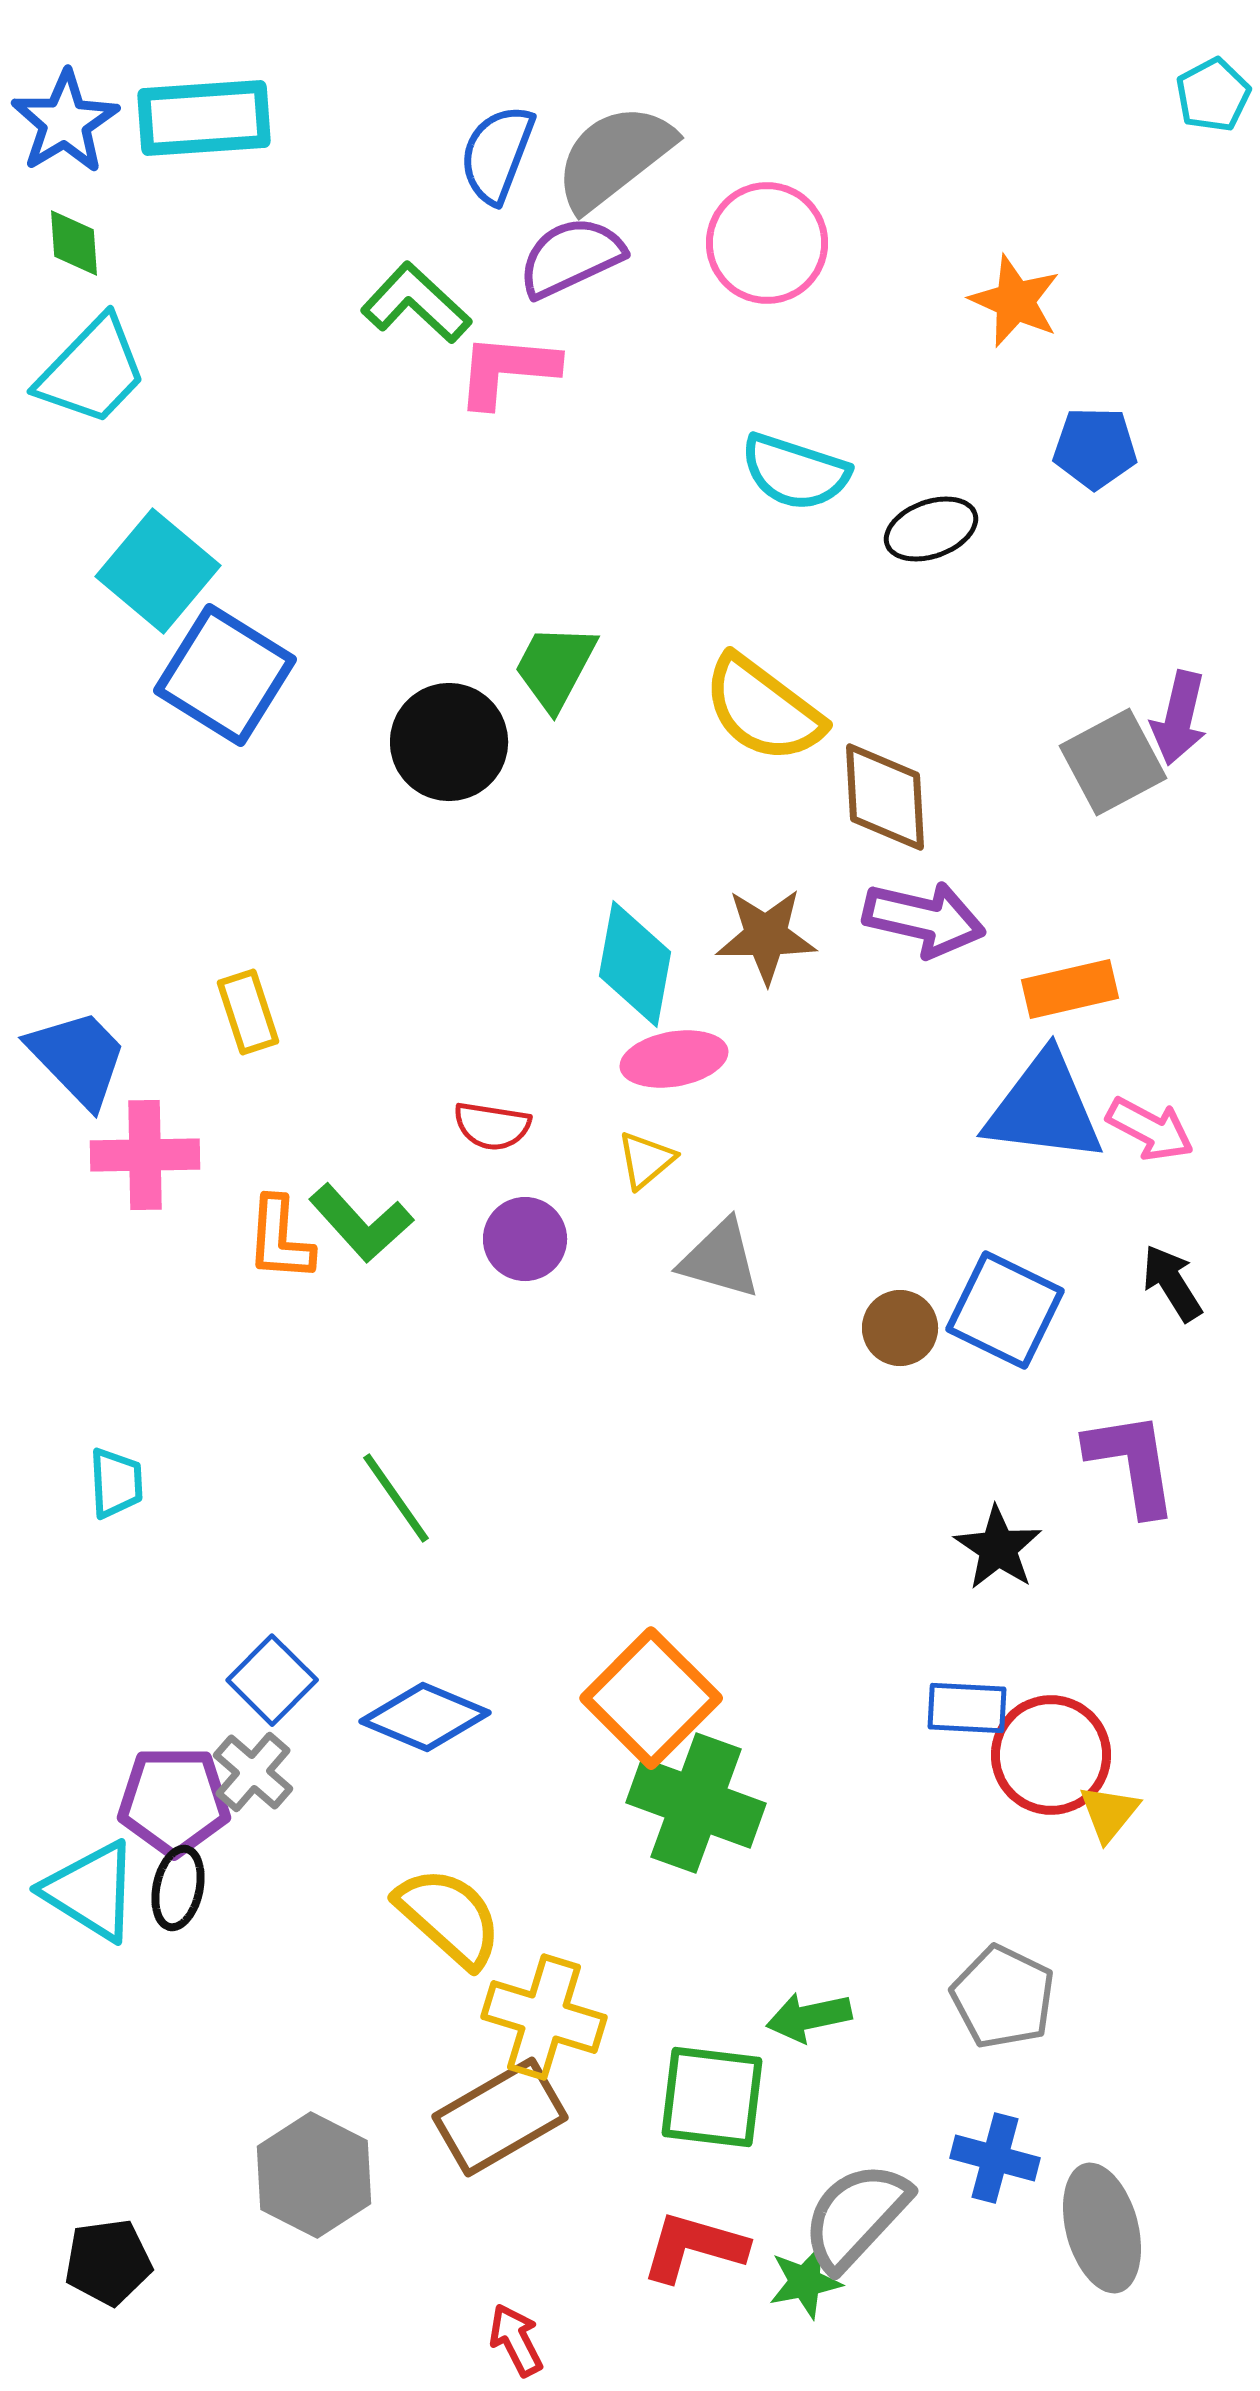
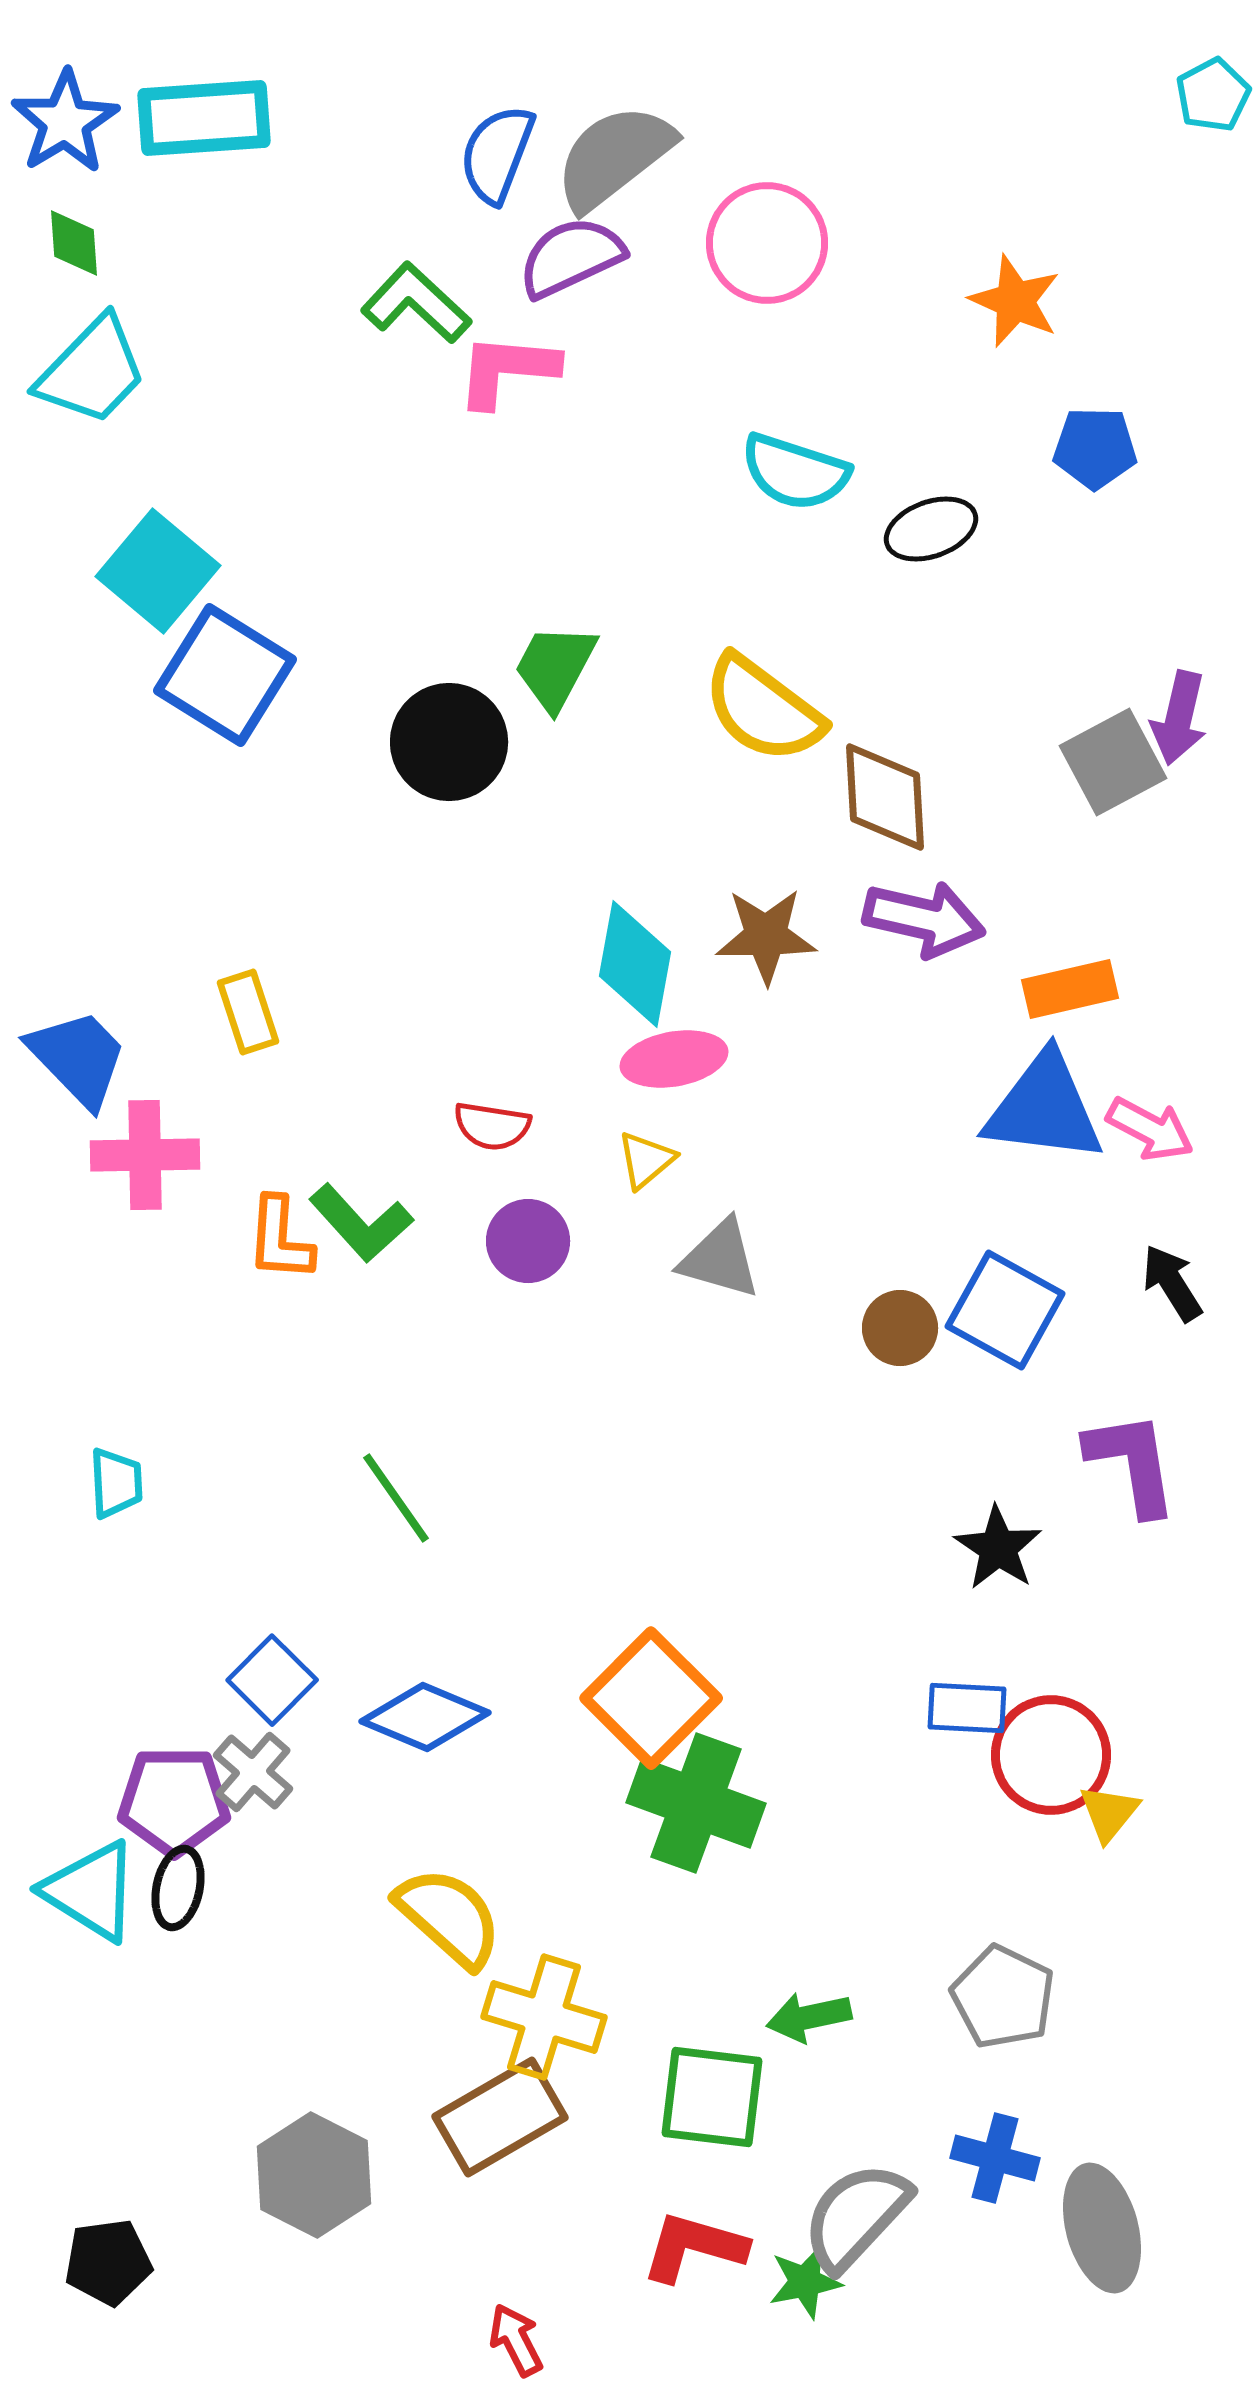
purple circle at (525, 1239): moved 3 px right, 2 px down
blue square at (1005, 1310): rotated 3 degrees clockwise
